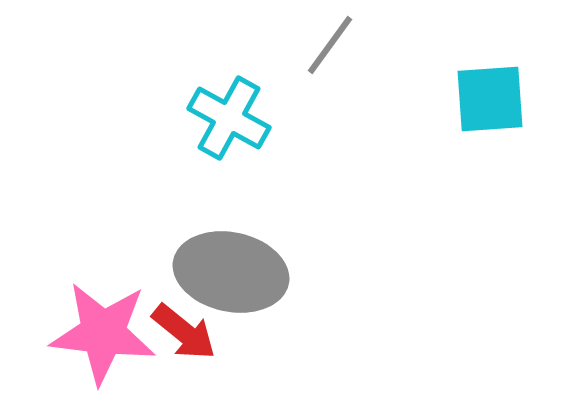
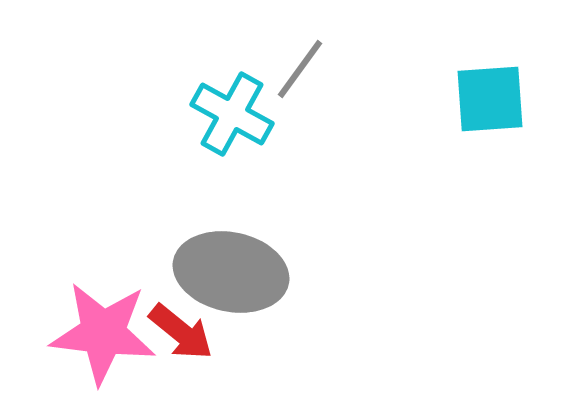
gray line: moved 30 px left, 24 px down
cyan cross: moved 3 px right, 4 px up
red arrow: moved 3 px left
